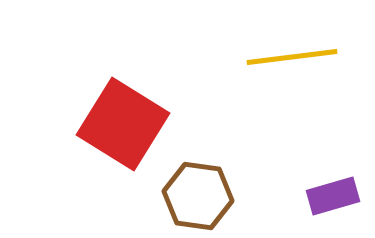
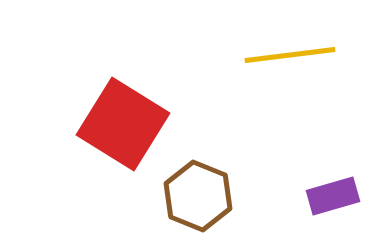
yellow line: moved 2 px left, 2 px up
brown hexagon: rotated 14 degrees clockwise
